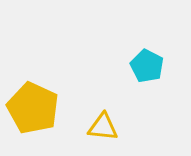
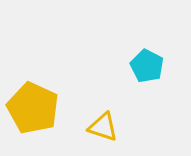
yellow triangle: rotated 12 degrees clockwise
